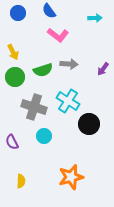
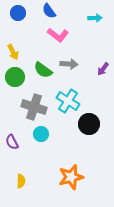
green semicircle: rotated 54 degrees clockwise
cyan circle: moved 3 px left, 2 px up
